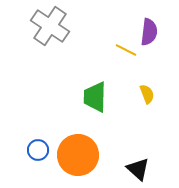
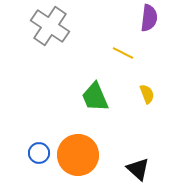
purple semicircle: moved 14 px up
yellow line: moved 3 px left, 3 px down
green trapezoid: rotated 24 degrees counterclockwise
blue circle: moved 1 px right, 3 px down
